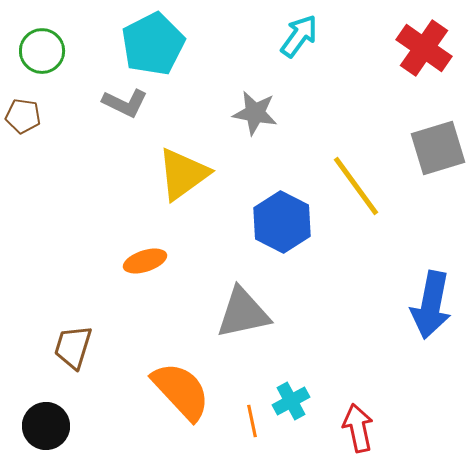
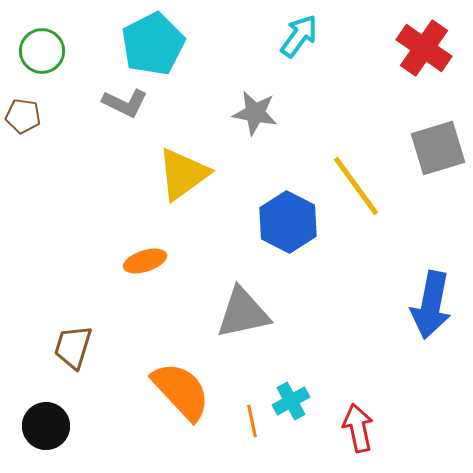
blue hexagon: moved 6 px right
